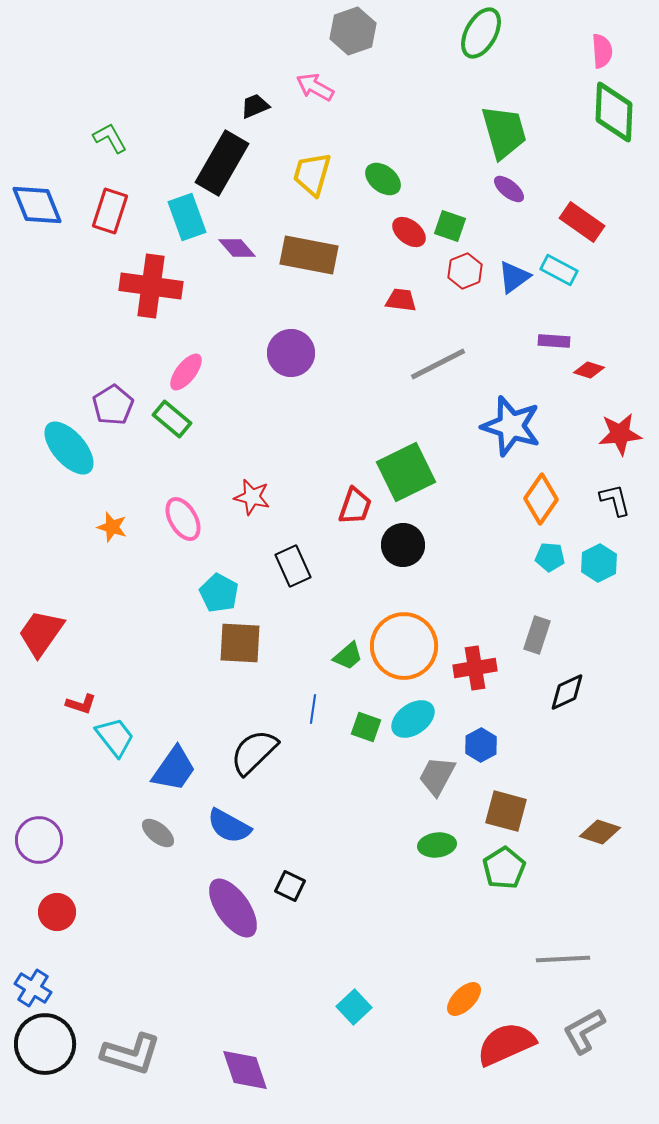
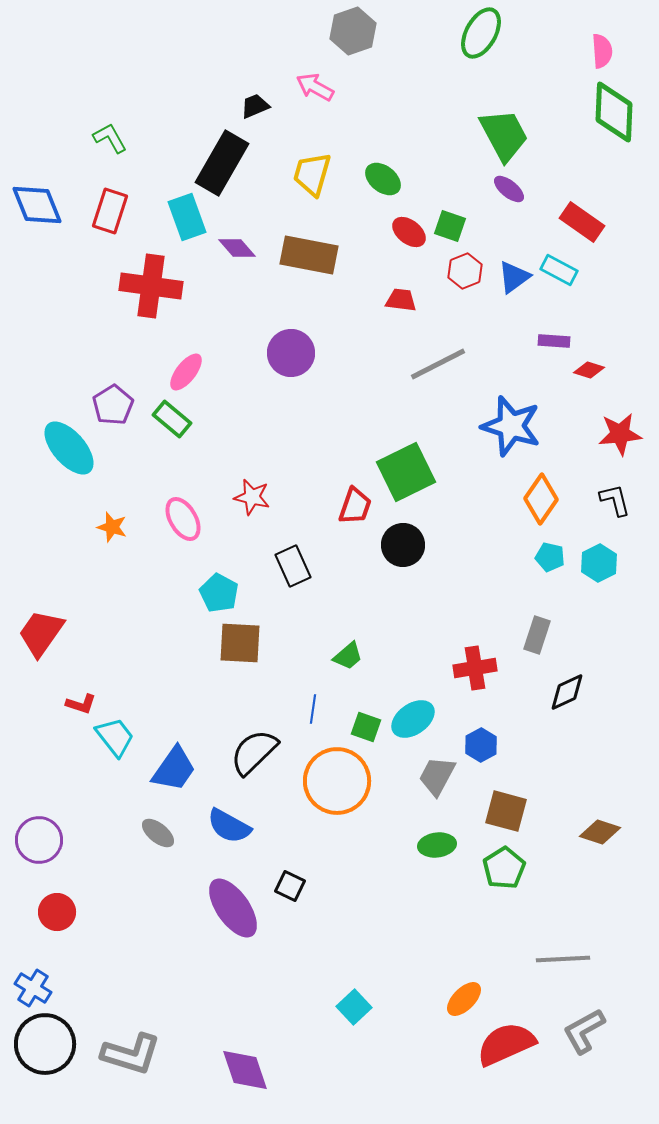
green trapezoid at (504, 132): moved 3 px down; rotated 12 degrees counterclockwise
cyan pentagon at (550, 557): rotated 8 degrees clockwise
orange circle at (404, 646): moved 67 px left, 135 px down
